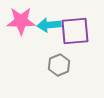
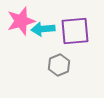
pink star: rotated 16 degrees counterclockwise
cyan arrow: moved 6 px left, 4 px down
